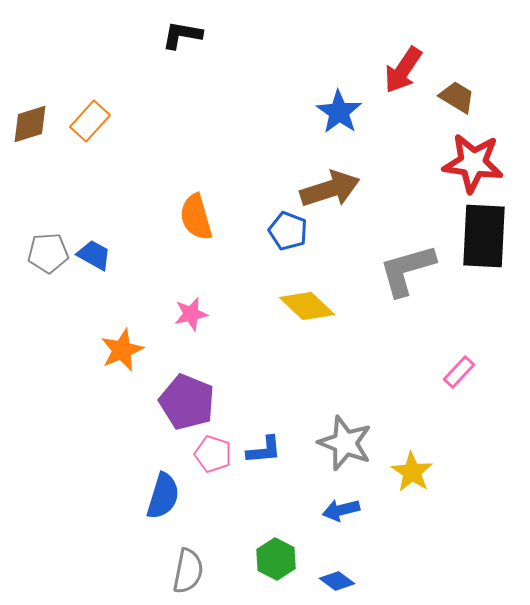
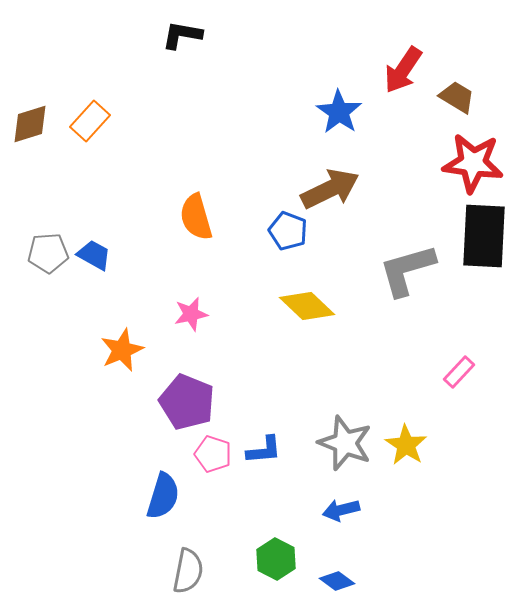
brown arrow: rotated 8 degrees counterclockwise
yellow star: moved 6 px left, 27 px up
